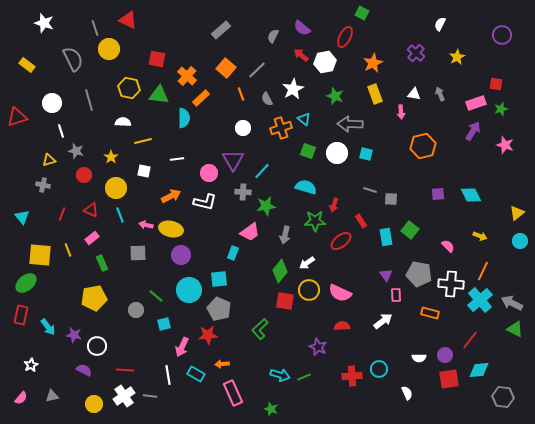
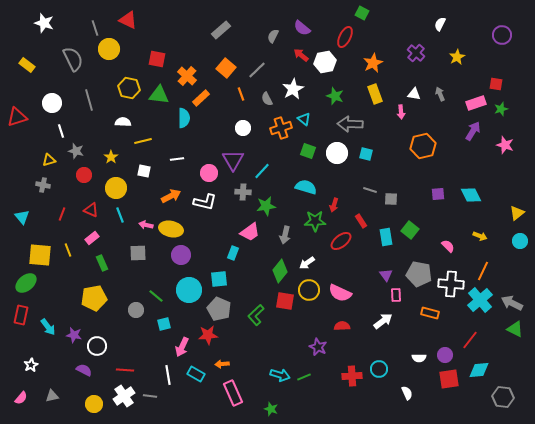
green L-shape at (260, 329): moved 4 px left, 14 px up
